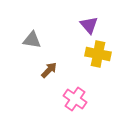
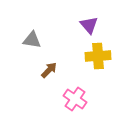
yellow cross: moved 2 px down; rotated 15 degrees counterclockwise
